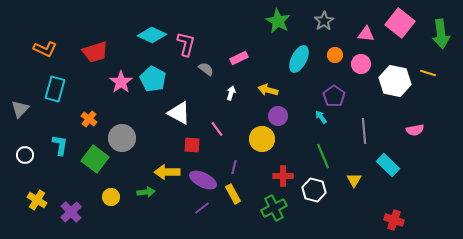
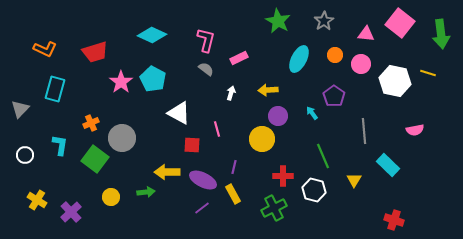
pink L-shape at (186, 44): moved 20 px right, 4 px up
yellow arrow at (268, 90): rotated 18 degrees counterclockwise
cyan arrow at (321, 117): moved 9 px left, 4 px up
orange cross at (89, 119): moved 2 px right, 4 px down; rotated 28 degrees clockwise
pink line at (217, 129): rotated 21 degrees clockwise
